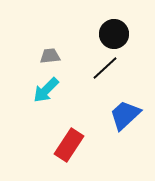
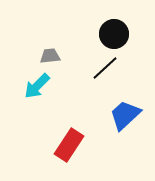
cyan arrow: moved 9 px left, 4 px up
